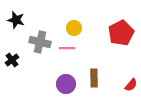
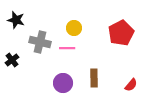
purple circle: moved 3 px left, 1 px up
